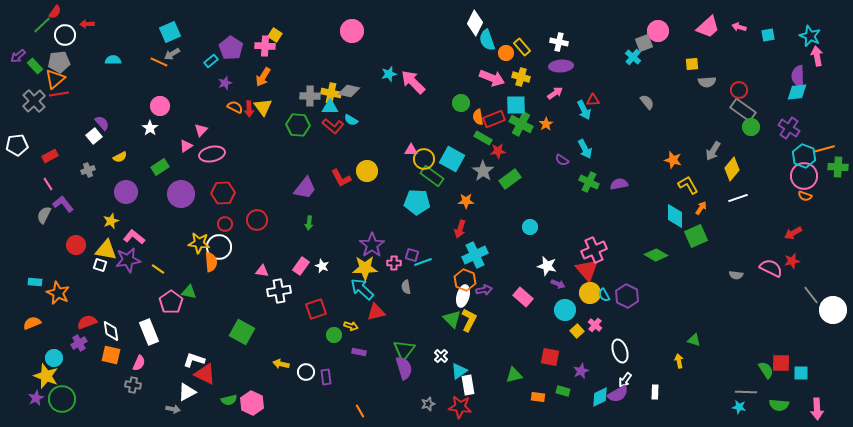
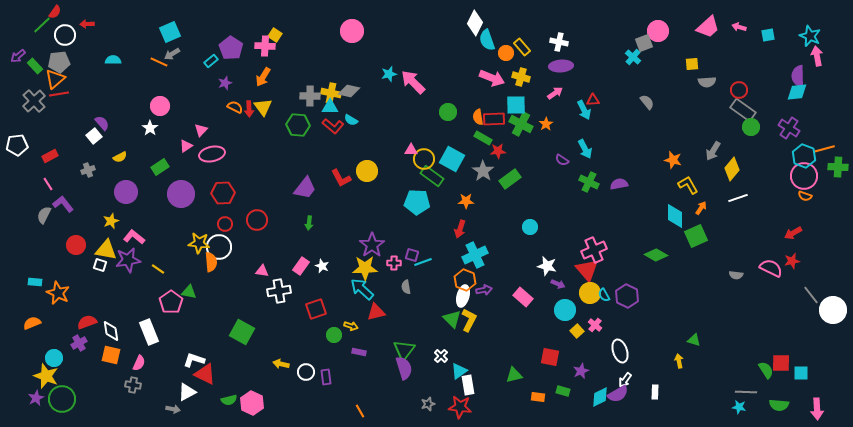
green circle at (461, 103): moved 13 px left, 9 px down
red rectangle at (494, 119): rotated 20 degrees clockwise
